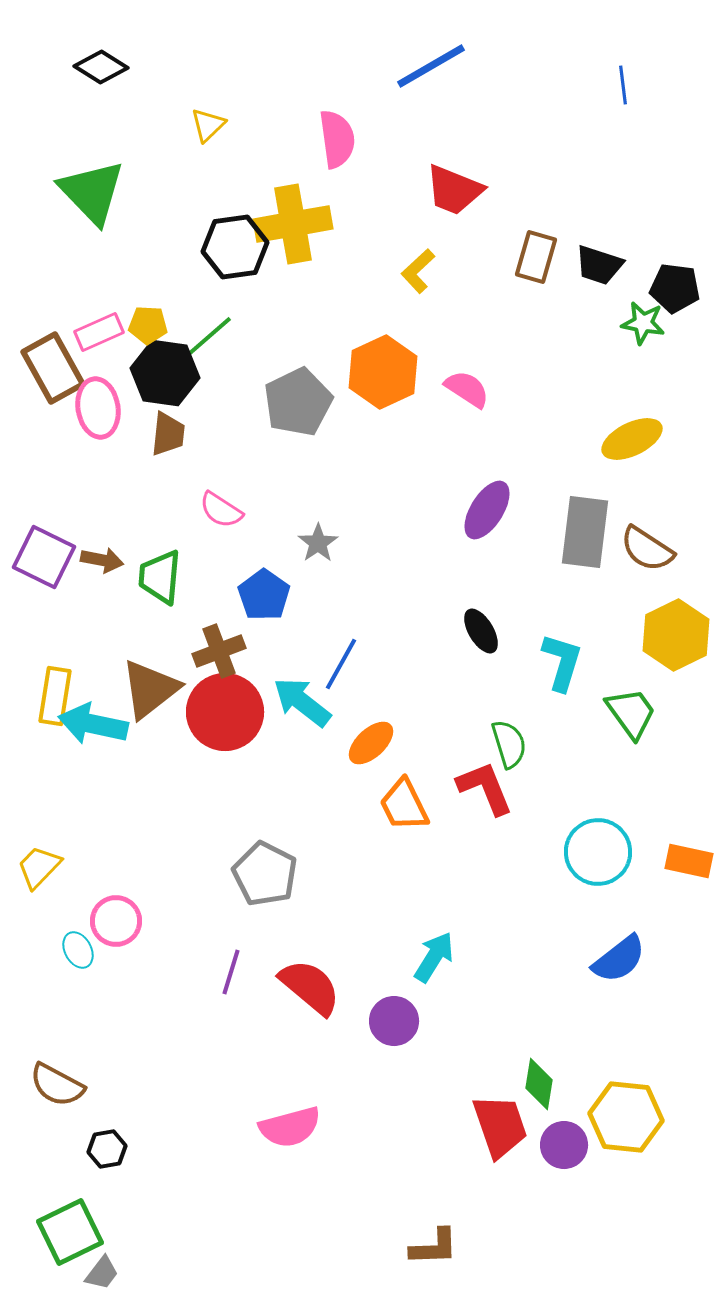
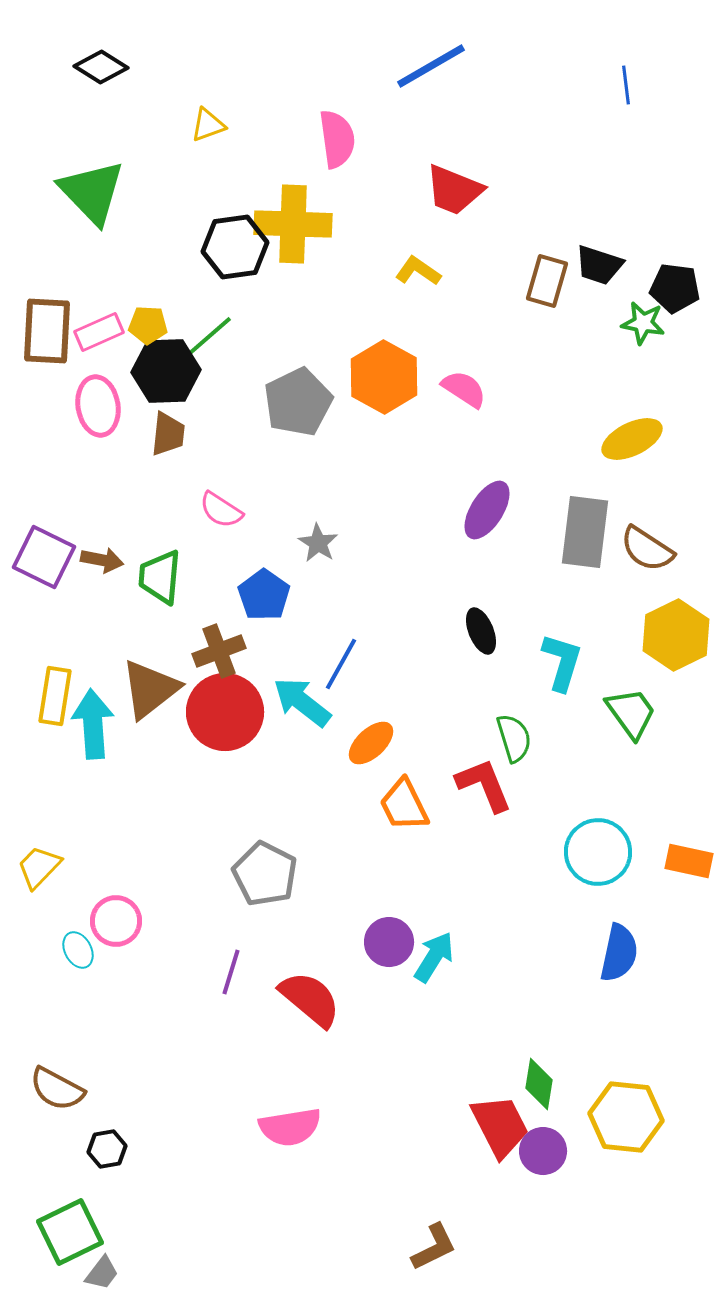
blue line at (623, 85): moved 3 px right
yellow triangle at (208, 125): rotated 24 degrees clockwise
yellow cross at (293, 224): rotated 12 degrees clockwise
brown rectangle at (536, 257): moved 11 px right, 24 px down
yellow L-shape at (418, 271): rotated 78 degrees clockwise
brown rectangle at (53, 368): moved 6 px left, 37 px up; rotated 32 degrees clockwise
orange hexagon at (383, 372): moved 1 px right, 5 px down; rotated 6 degrees counterclockwise
black hexagon at (165, 373): moved 1 px right, 2 px up; rotated 10 degrees counterclockwise
pink semicircle at (467, 389): moved 3 px left
pink ellipse at (98, 408): moved 2 px up
gray star at (318, 543): rotated 6 degrees counterclockwise
black ellipse at (481, 631): rotated 9 degrees clockwise
cyan arrow at (93, 724): rotated 74 degrees clockwise
green semicircle at (509, 744): moved 5 px right, 6 px up
red L-shape at (485, 788): moved 1 px left, 3 px up
blue semicircle at (619, 959): moved 6 px up; rotated 40 degrees counterclockwise
red semicircle at (310, 987): moved 12 px down
purple circle at (394, 1021): moved 5 px left, 79 px up
brown semicircle at (57, 1085): moved 4 px down
red trapezoid at (500, 1126): rotated 8 degrees counterclockwise
pink semicircle at (290, 1127): rotated 6 degrees clockwise
purple circle at (564, 1145): moved 21 px left, 6 px down
brown L-shape at (434, 1247): rotated 24 degrees counterclockwise
